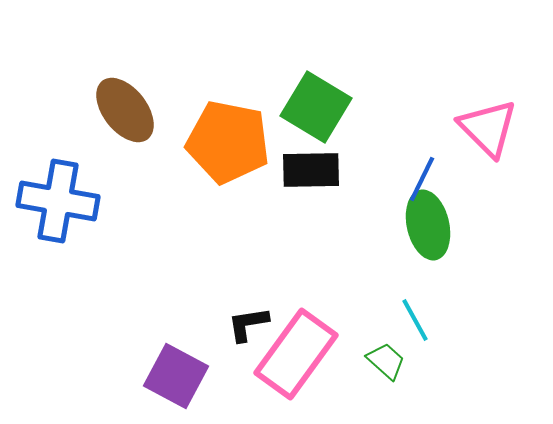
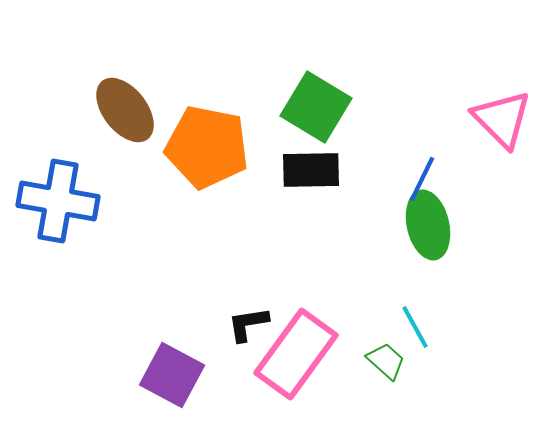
pink triangle: moved 14 px right, 9 px up
orange pentagon: moved 21 px left, 5 px down
cyan line: moved 7 px down
purple square: moved 4 px left, 1 px up
